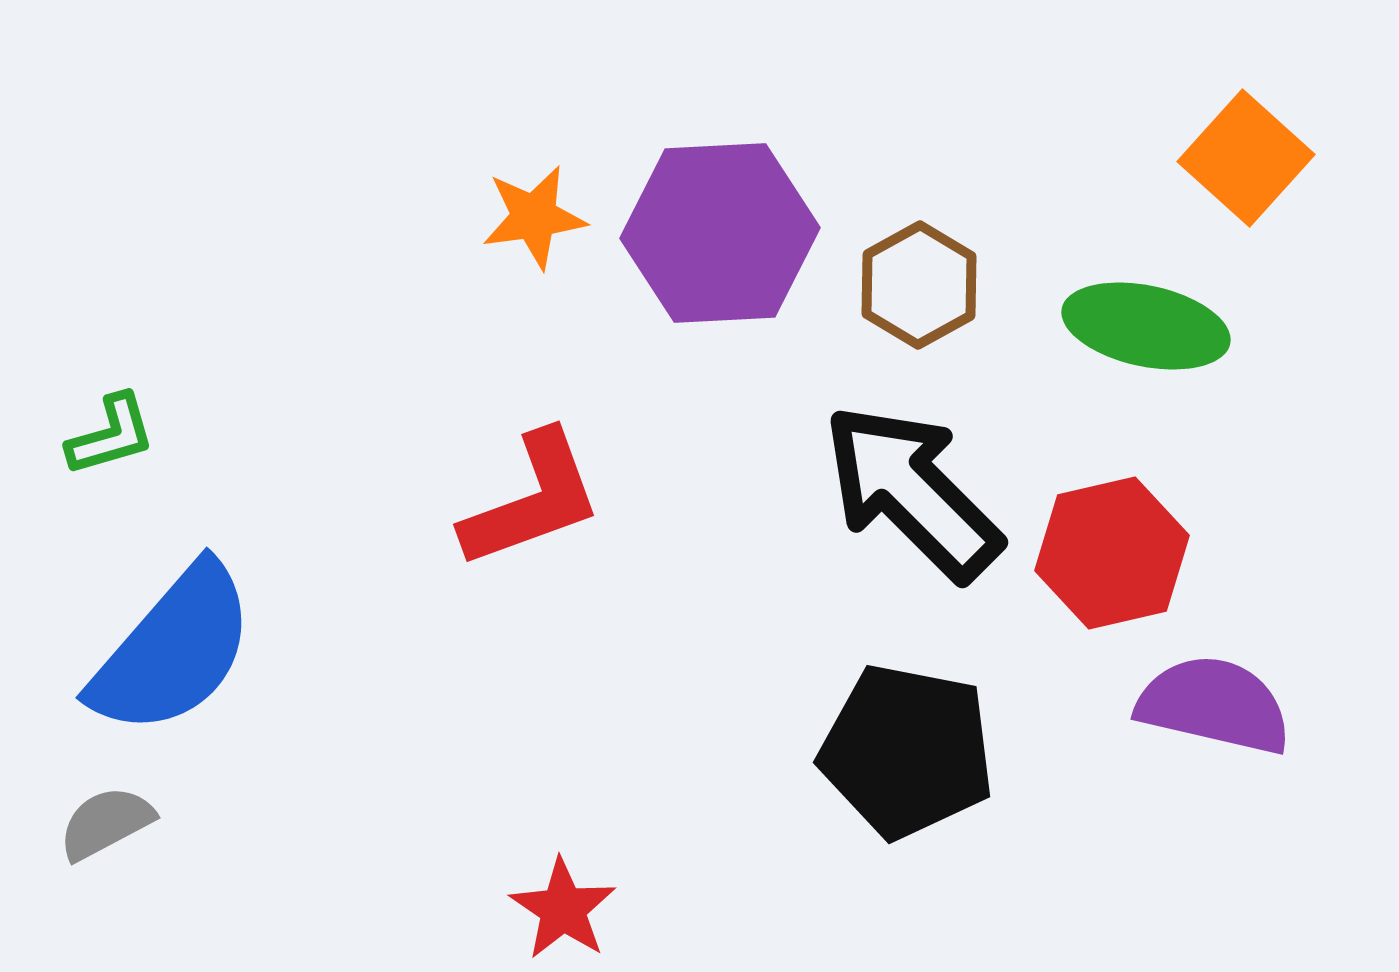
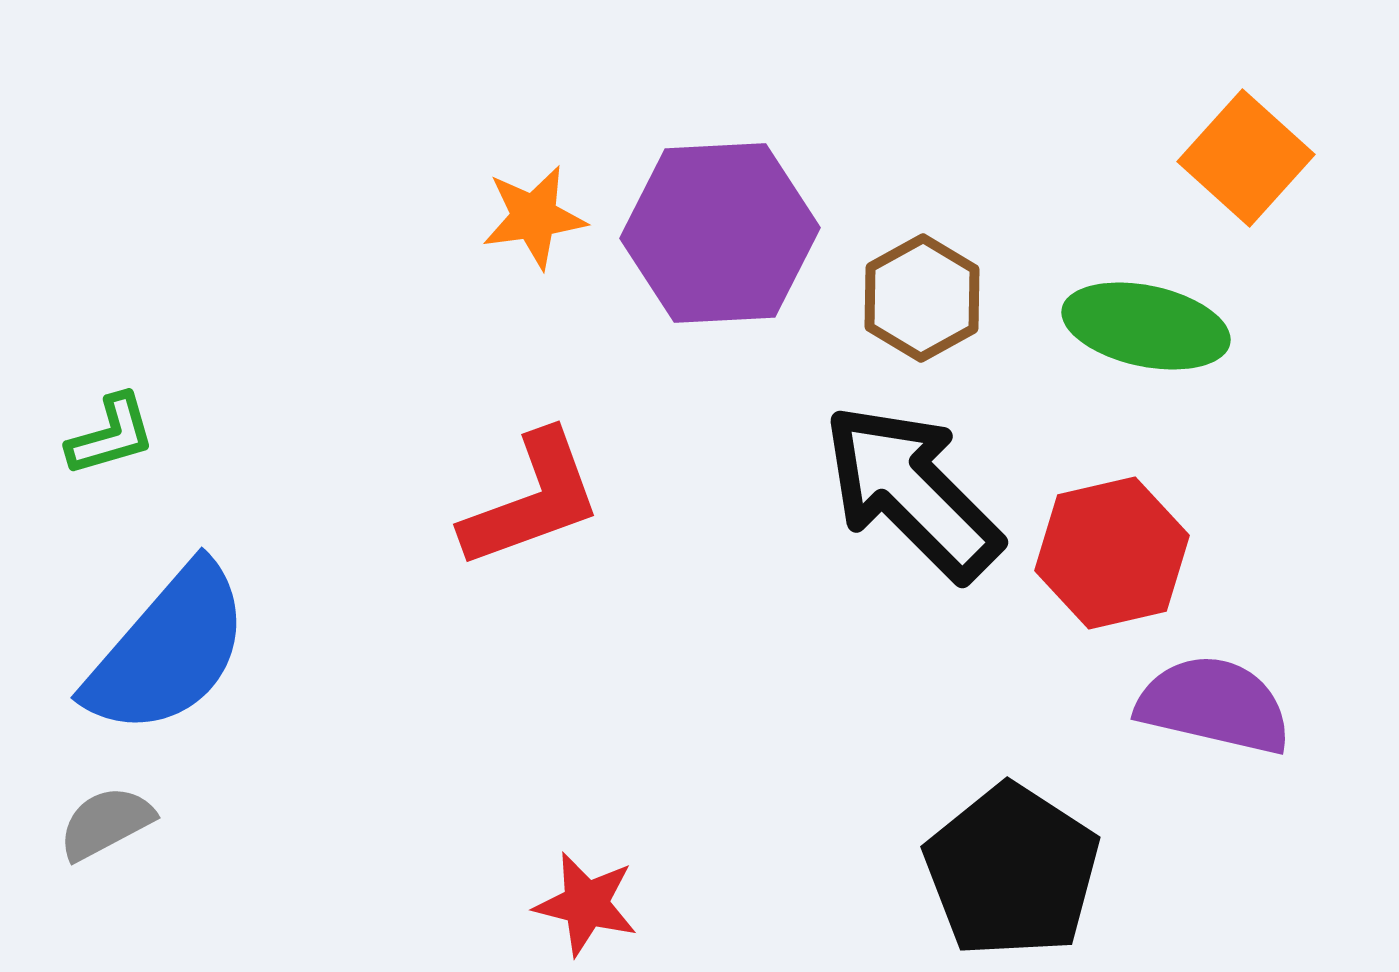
brown hexagon: moved 3 px right, 13 px down
blue semicircle: moved 5 px left
black pentagon: moved 105 px right, 120 px down; rotated 22 degrees clockwise
red star: moved 23 px right, 5 px up; rotated 20 degrees counterclockwise
